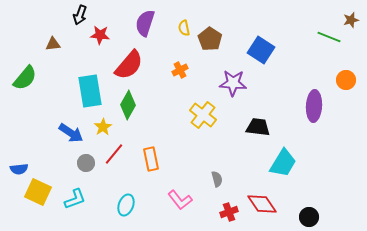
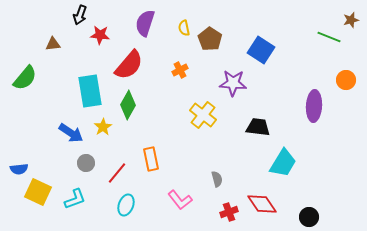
red line: moved 3 px right, 19 px down
